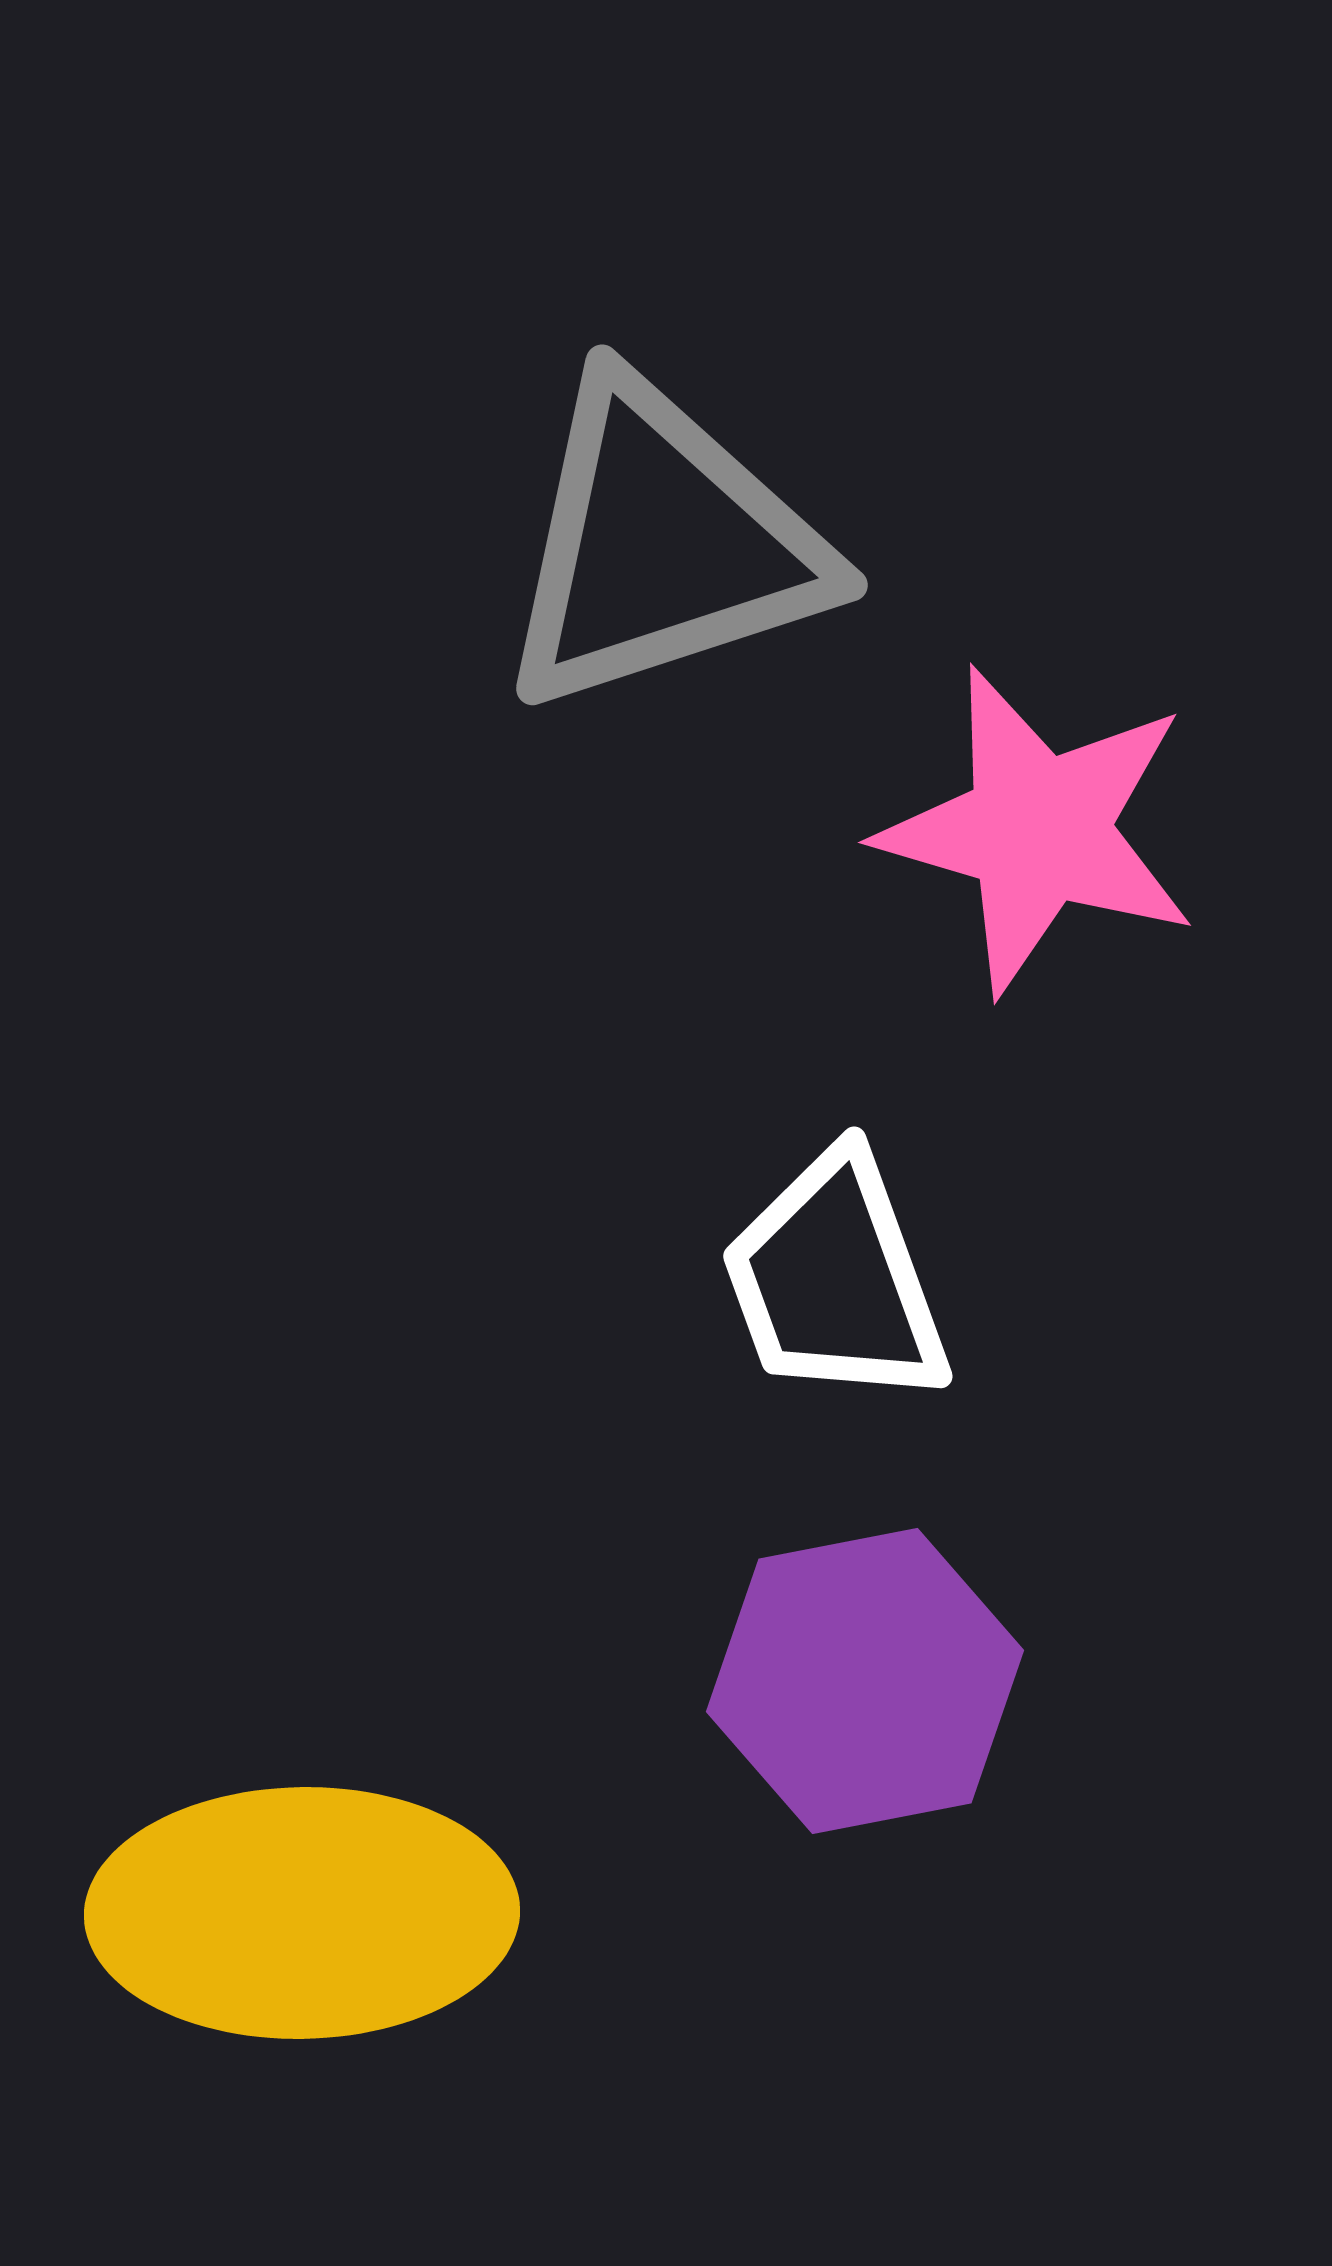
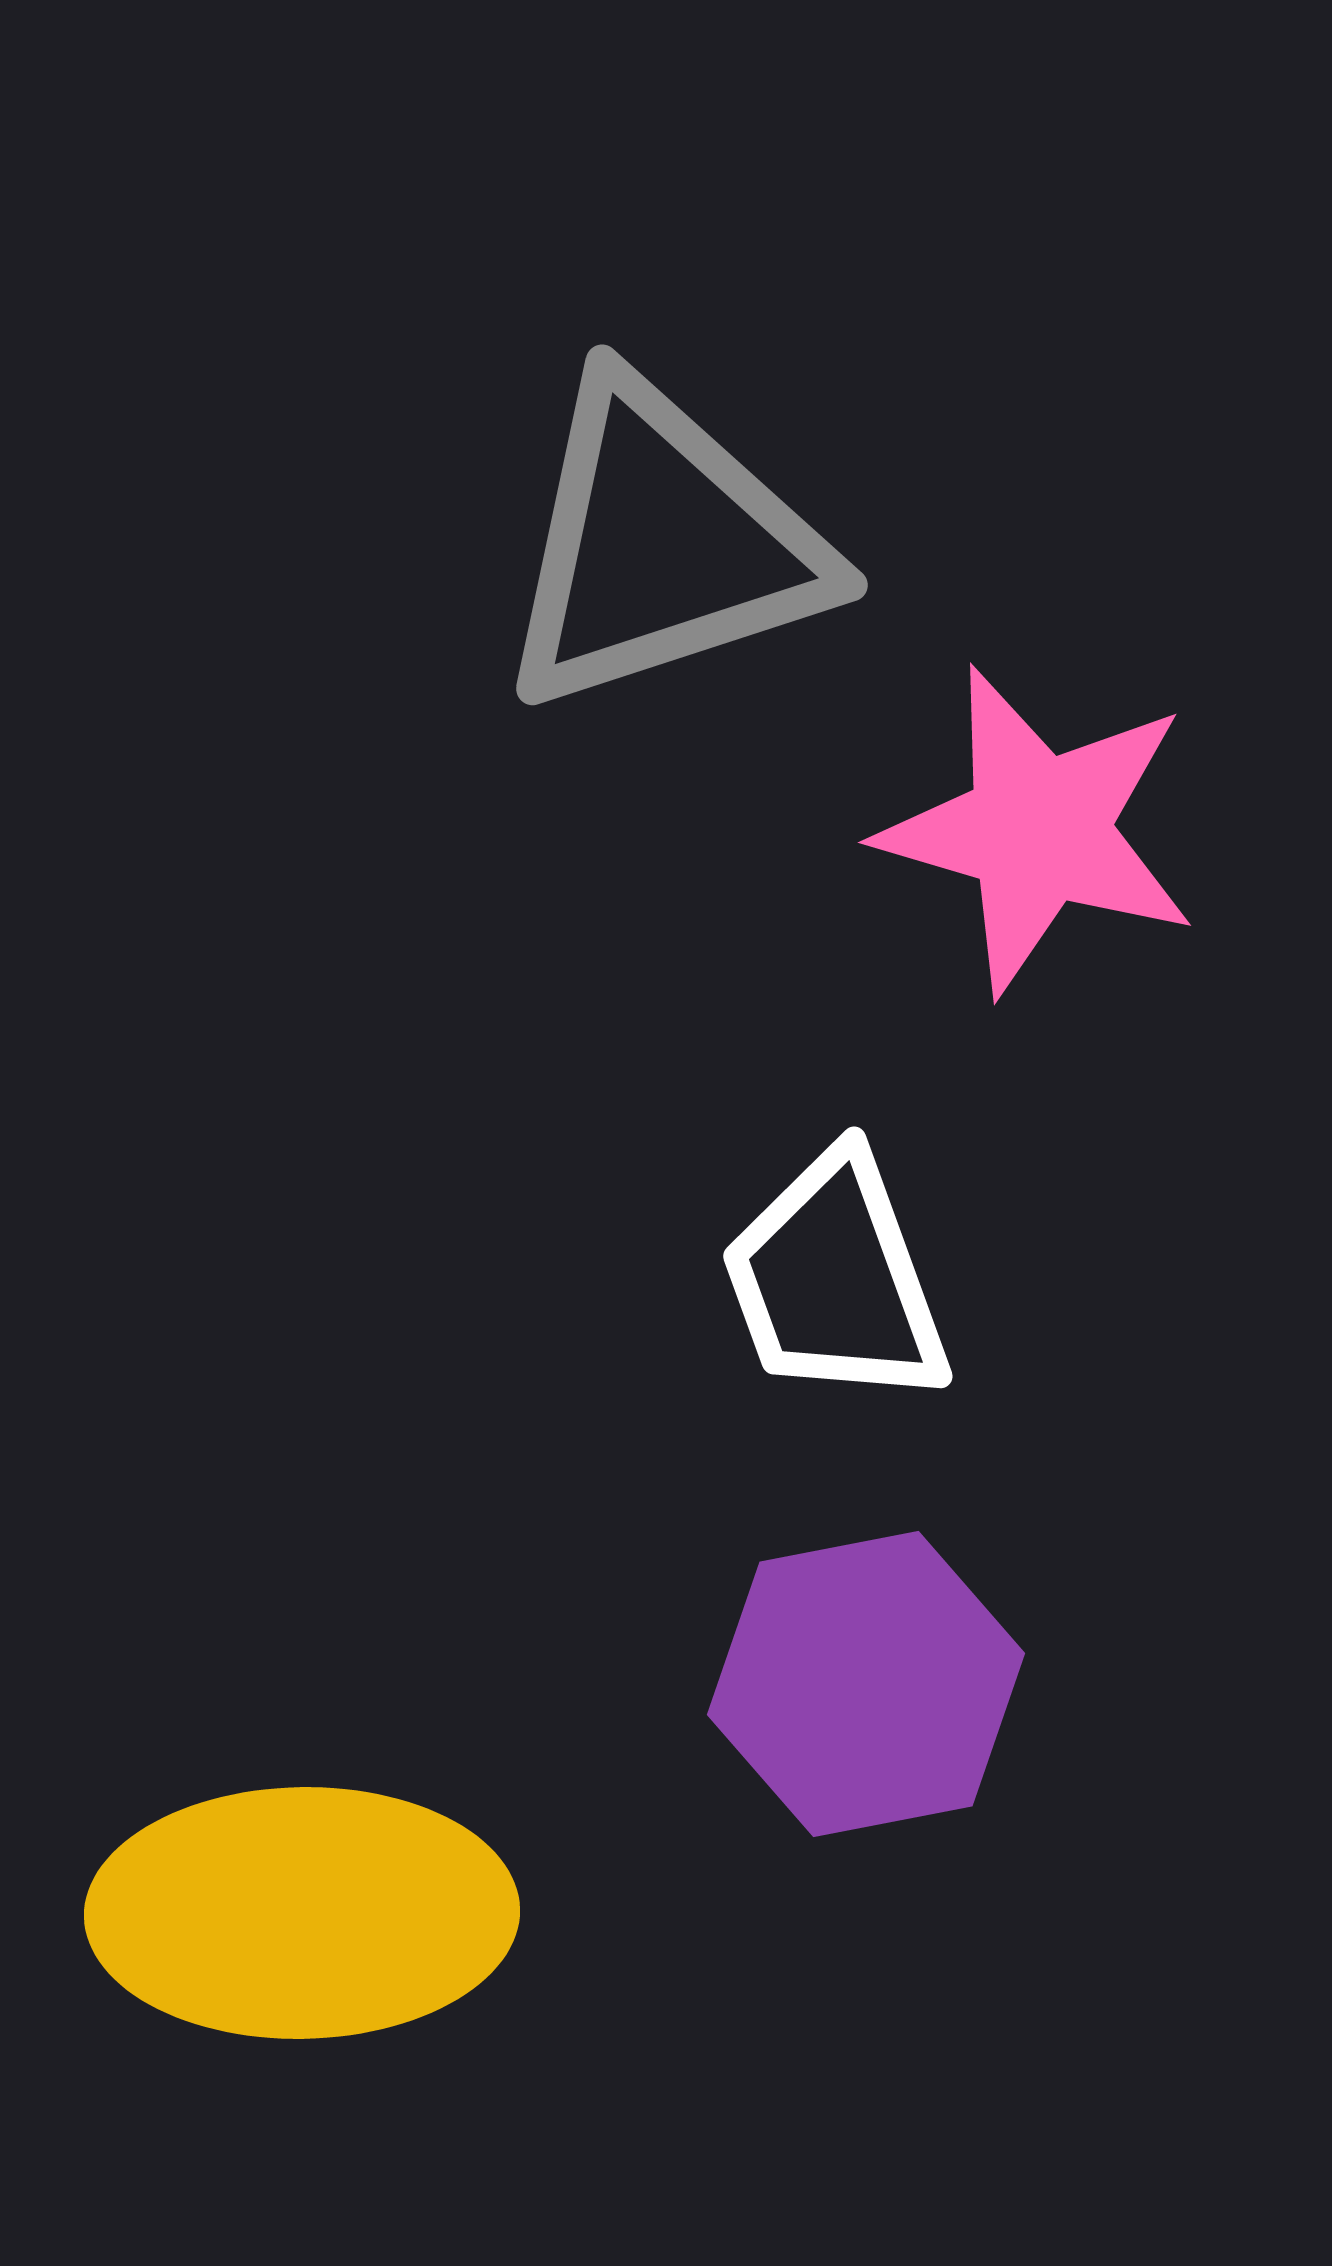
purple hexagon: moved 1 px right, 3 px down
